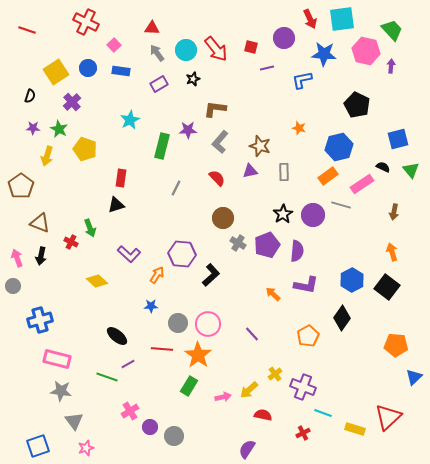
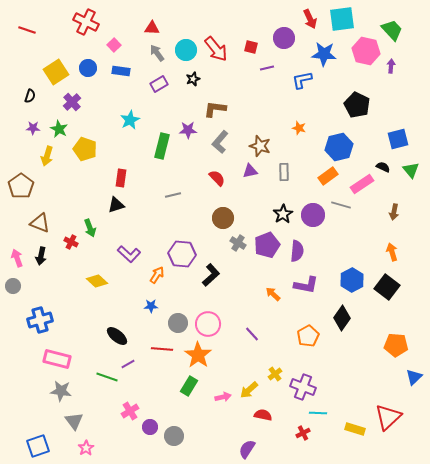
gray line at (176, 188): moved 3 px left, 7 px down; rotated 49 degrees clockwise
cyan line at (323, 413): moved 5 px left; rotated 18 degrees counterclockwise
pink star at (86, 448): rotated 14 degrees counterclockwise
